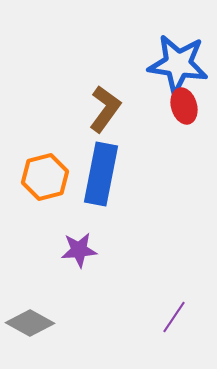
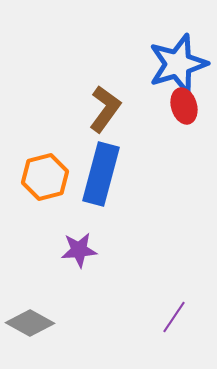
blue star: rotated 26 degrees counterclockwise
blue rectangle: rotated 4 degrees clockwise
